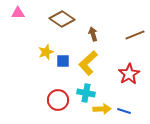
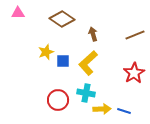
red star: moved 5 px right, 1 px up
